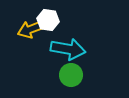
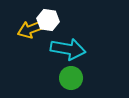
green circle: moved 3 px down
